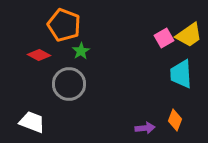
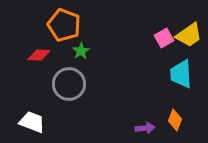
red diamond: rotated 25 degrees counterclockwise
